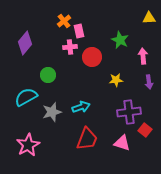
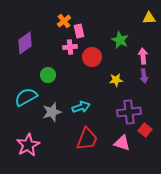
purple diamond: rotated 15 degrees clockwise
purple arrow: moved 5 px left, 6 px up
